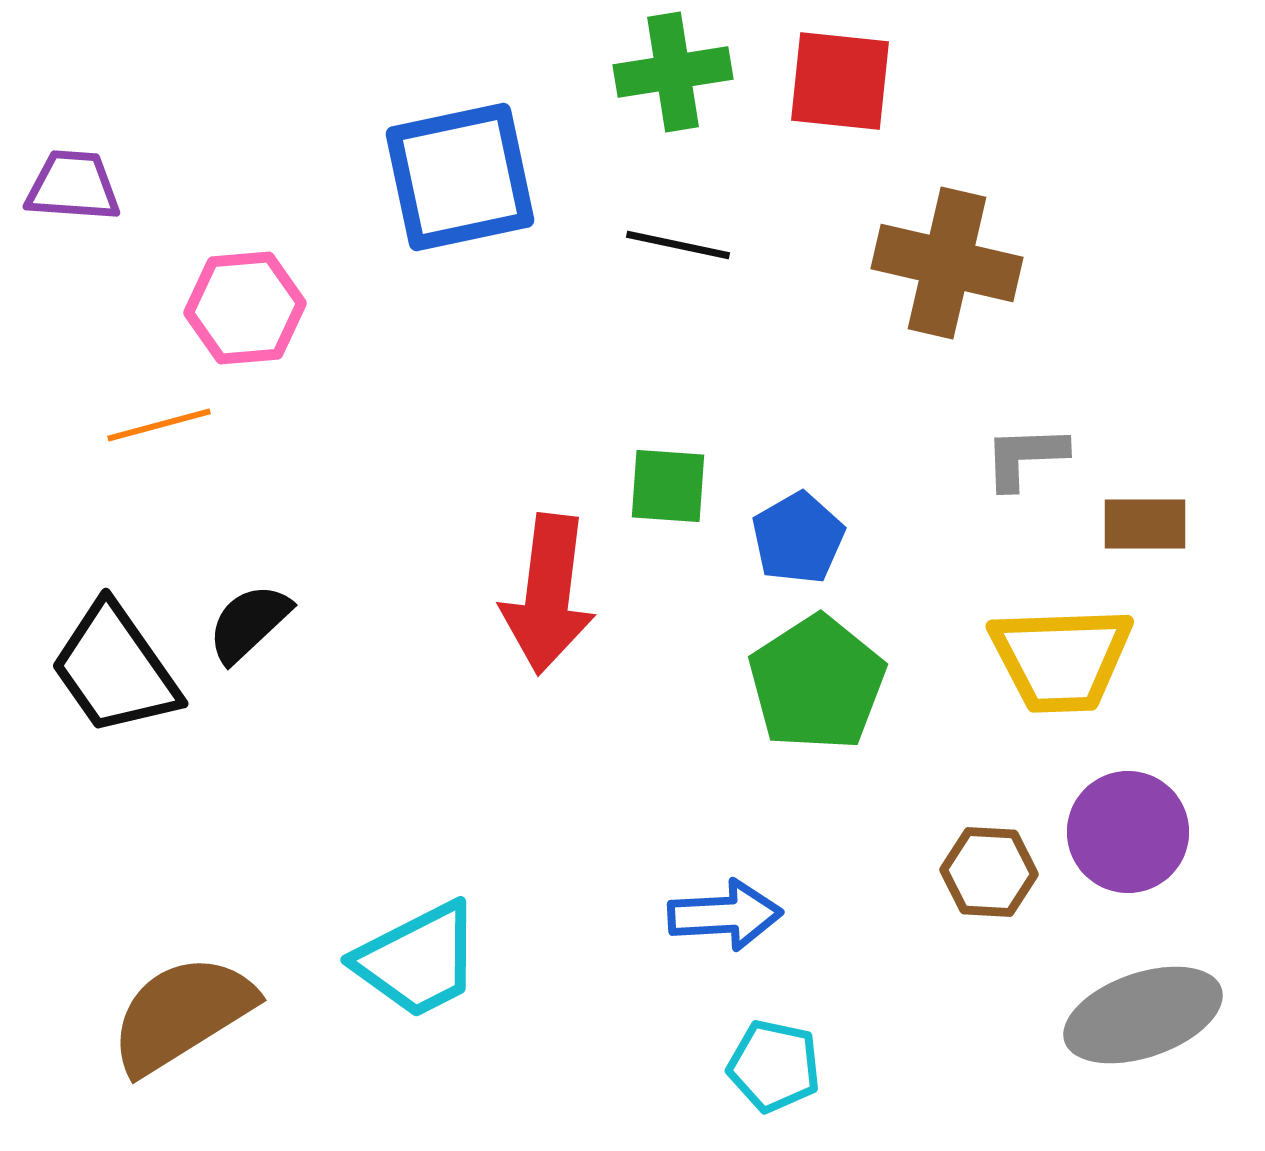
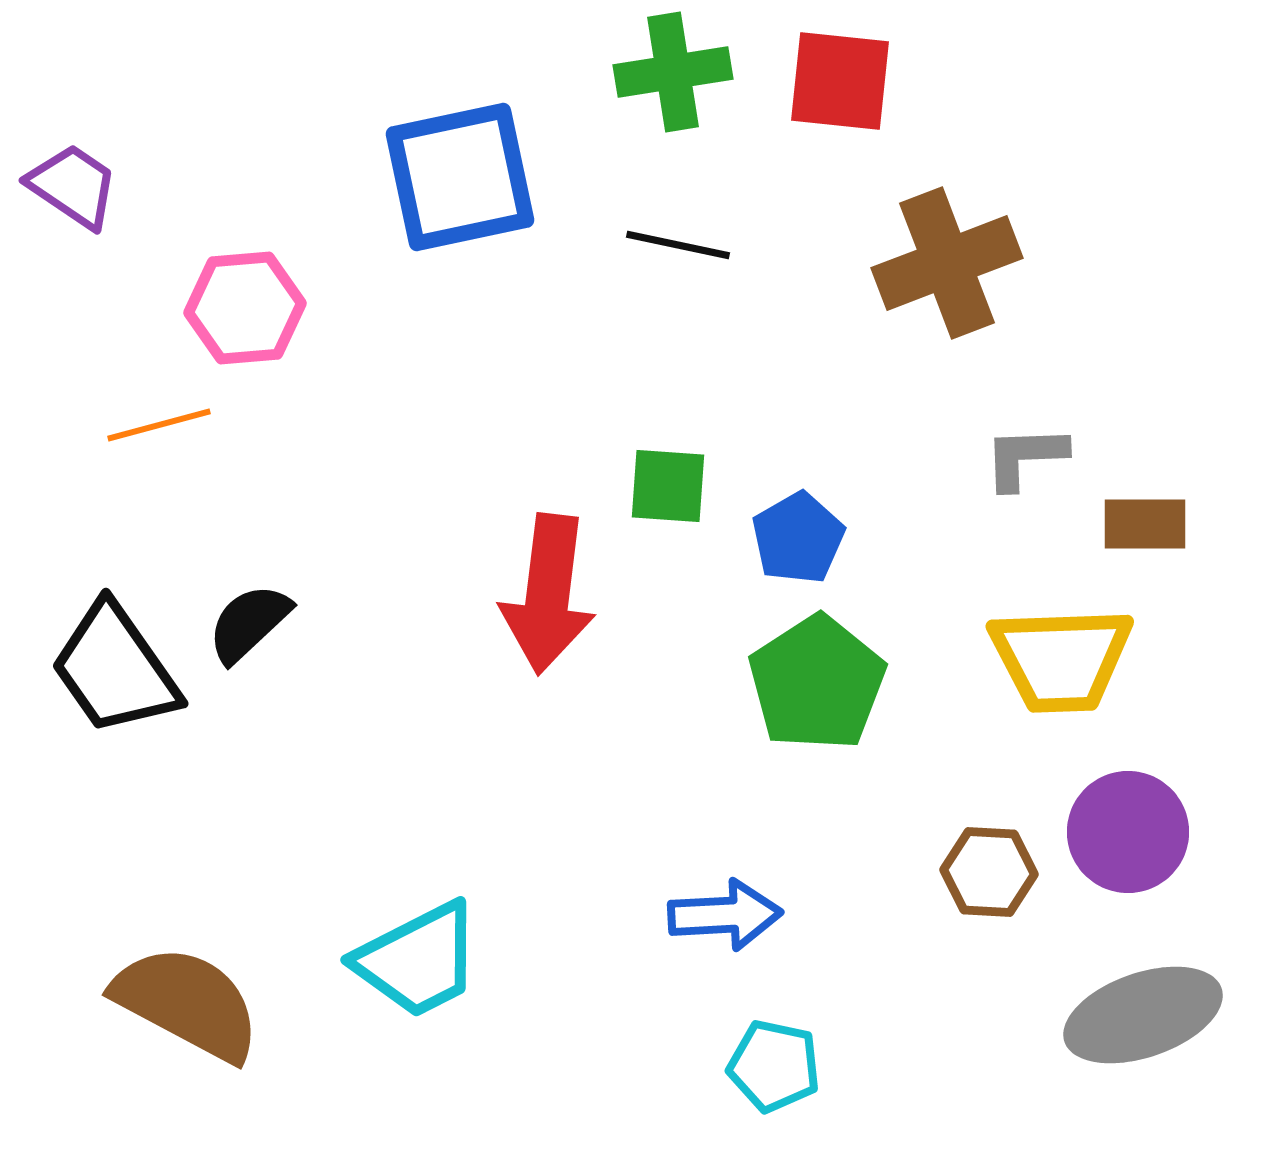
purple trapezoid: rotated 30 degrees clockwise
brown cross: rotated 34 degrees counterclockwise
brown semicircle: moved 5 px right, 11 px up; rotated 60 degrees clockwise
